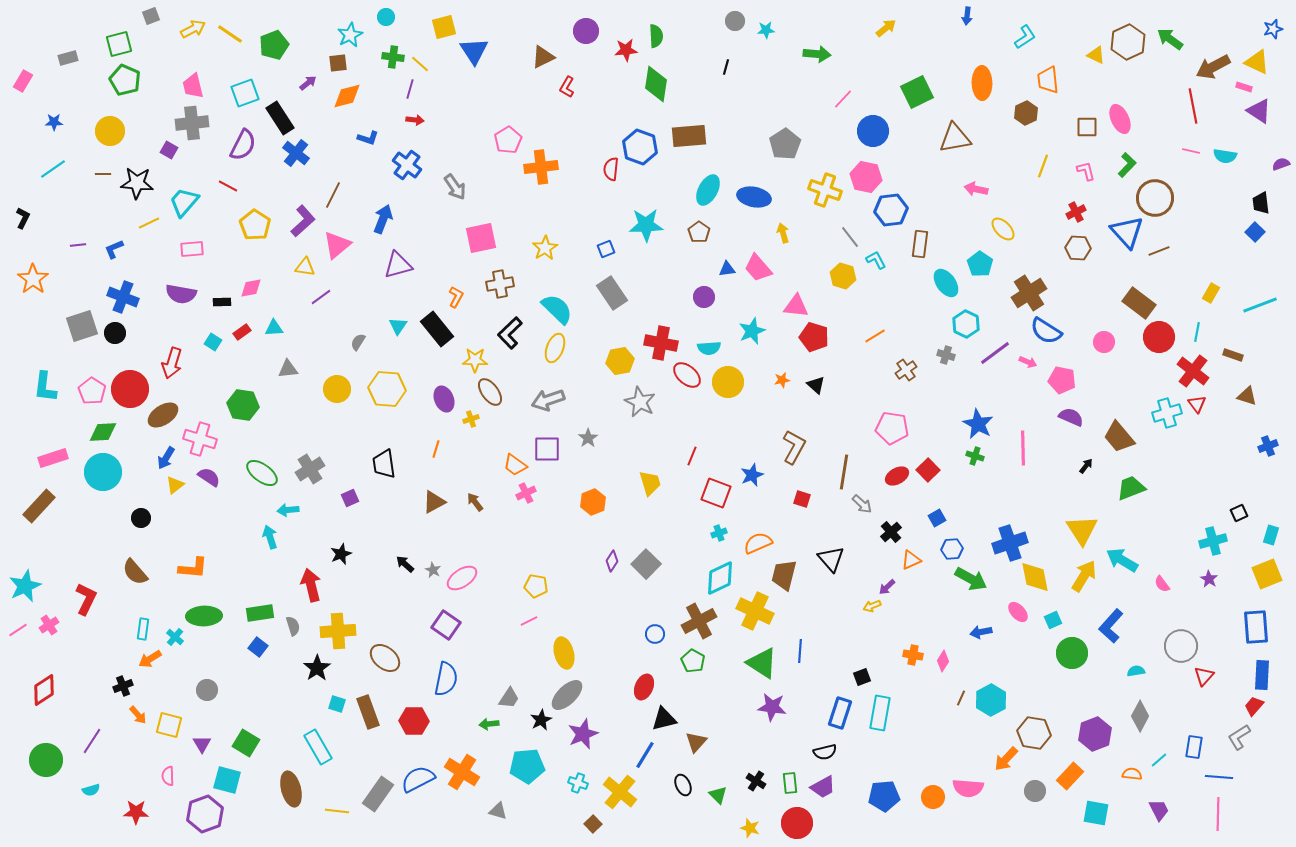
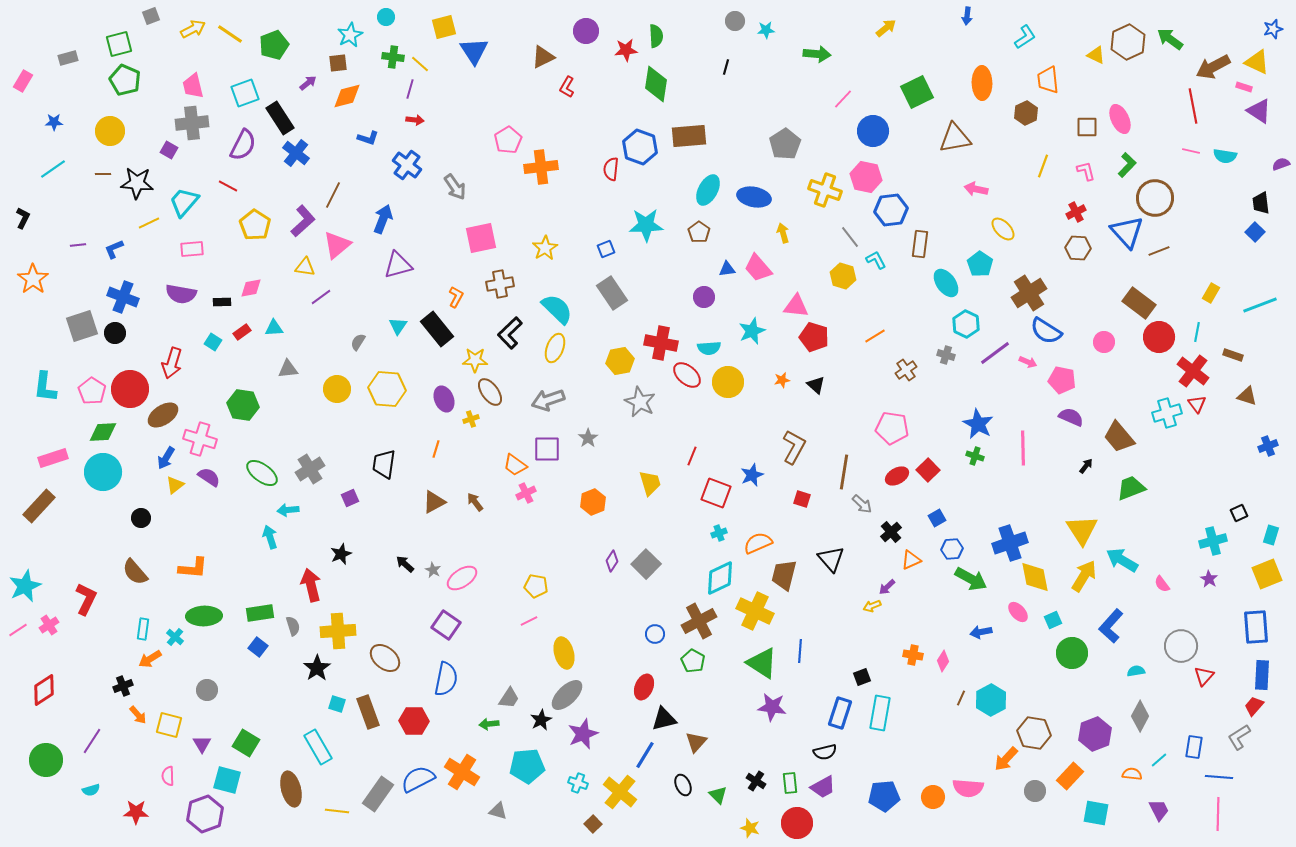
black trapezoid at (384, 464): rotated 16 degrees clockwise
